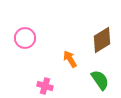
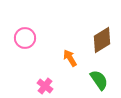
orange arrow: moved 1 px up
green semicircle: moved 1 px left
pink cross: rotated 21 degrees clockwise
